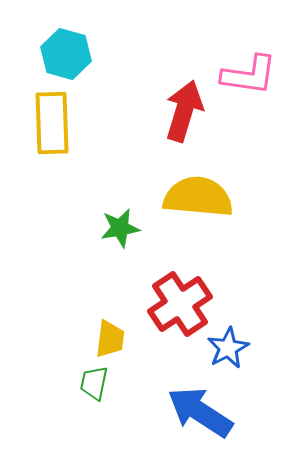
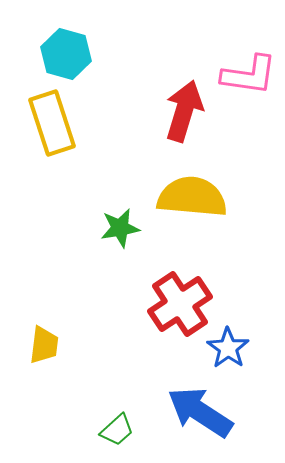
yellow rectangle: rotated 16 degrees counterclockwise
yellow semicircle: moved 6 px left
yellow trapezoid: moved 66 px left, 6 px down
blue star: rotated 9 degrees counterclockwise
green trapezoid: moved 23 px right, 47 px down; rotated 144 degrees counterclockwise
